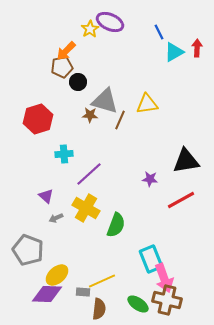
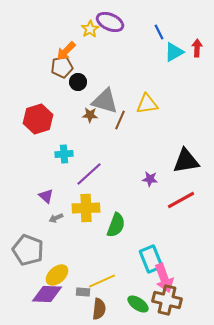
yellow cross: rotated 32 degrees counterclockwise
